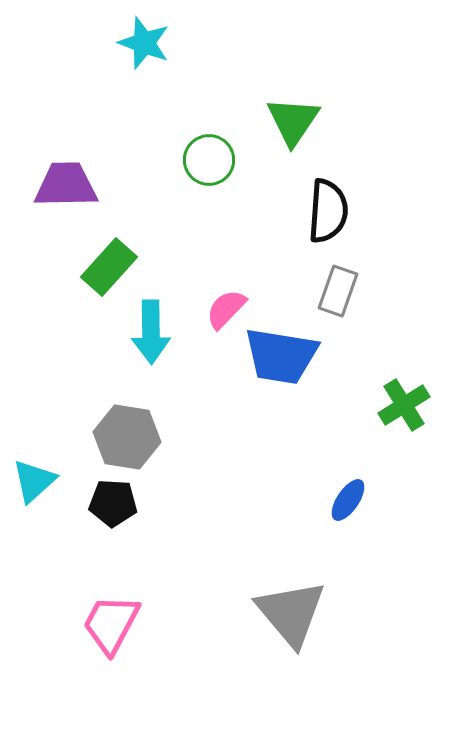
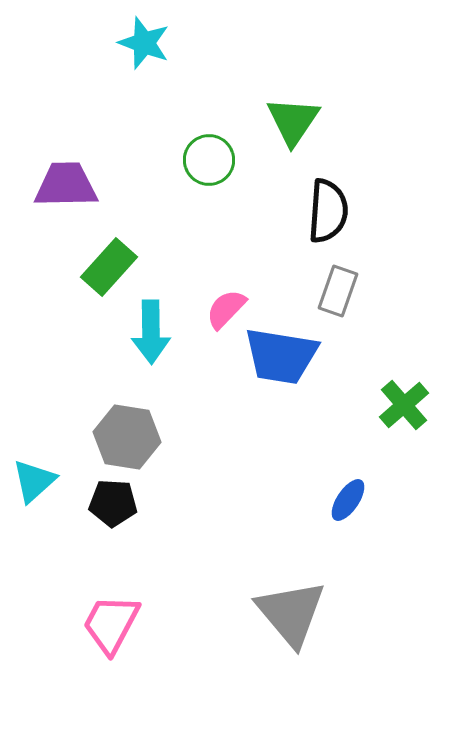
green cross: rotated 9 degrees counterclockwise
